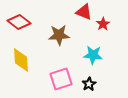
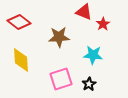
brown star: moved 2 px down
